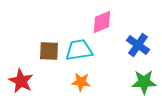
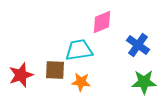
brown square: moved 6 px right, 19 px down
red star: moved 6 px up; rotated 25 degrees clockwise
